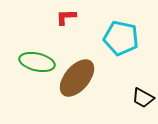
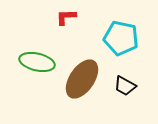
brown ellipse: moved 5 px right, 1 px down; rotated 6 degrees counterclockwise
black trapezoid: moved 18 px left, 12 px up
